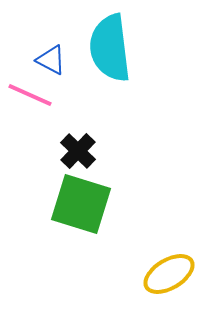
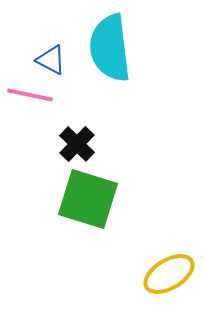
pink line: rotated 12 degrees counterclockwise
black cross: moved 1 px left, 7 px up
green square: moved 7 px right, 5 px up
